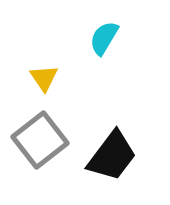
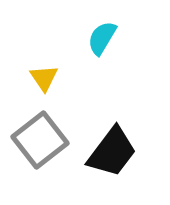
cyan semicircle: moved 2 px left
black trapezoid: moved 4 px up
